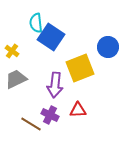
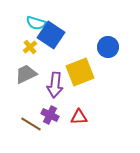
cyan semicircle: rotated 66 degrees counterclockwise
blue square: moved 2 px up
yellow cross: moved 18 px right, 4 px up; rotated 16 degrees clockwise
yellow square: moved 4 px down
gray trapezoid: moved 10 px right, 5 px up
red triangle: moved 1 px right, 7 px down
